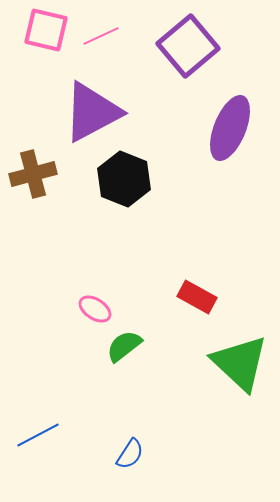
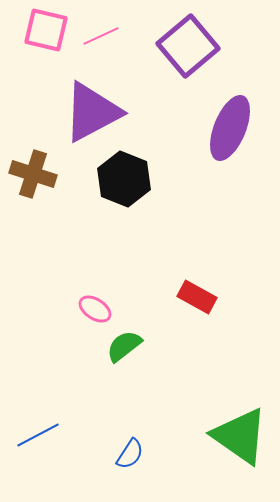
brown cross: rotated 33 degrees clockwise
green triangle: moved 73 px down; rotated 8 degrees counterclockwise
